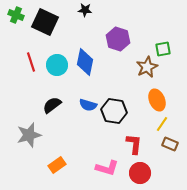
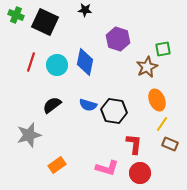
red line: rotated 36 degrees clockwise
